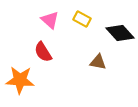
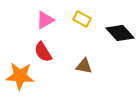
pink triangle: moved 5 px left; rotated 48 degrees clockwise
brown triangle: moved 14 px left, 4 px down
orange star: moved 4 px up
